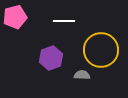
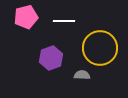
pink pentagon: moved 11 px right
yellow circle: moved 1 px left, 2 px up
